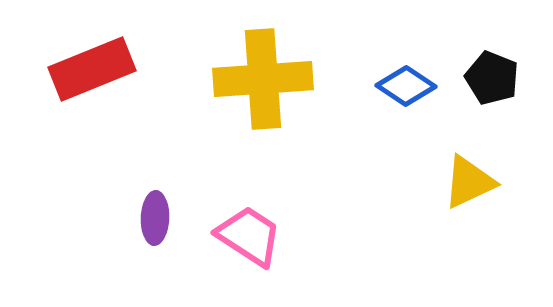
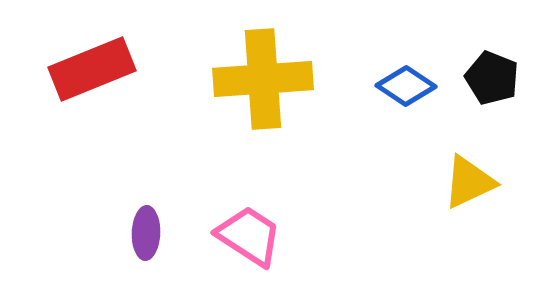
purple ellipse: moved 9 px left, 15 px down
